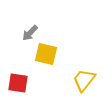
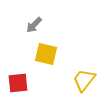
gray arrow: moved 4 px right, 8 px up
red square: rotated 15 degrees counterclockwise
